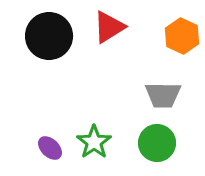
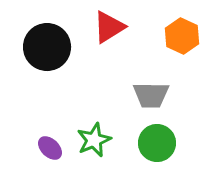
black circle: moved 2 px left, 11 px down
gray trapezoid: moved 12 px left
green star: moved 2 px up; rotated 12 degrees clockwise
